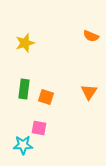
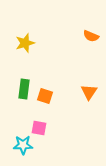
orange square: moved 1 px left, 1 px up
